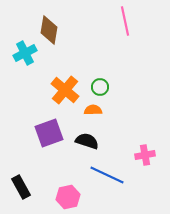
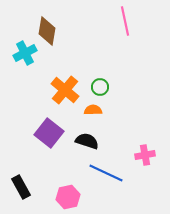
brown diamond: moved 2 px left, 1 px down
purple square: rotated 32 degrees counterclockwise
blue line: moved 1 px left, 2 px up
